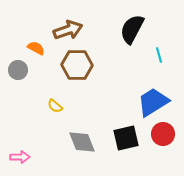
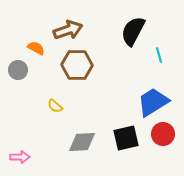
black semicircle: moved 1 px right, 2 px down
gray diamond: rotated 72 degrees counterclockwise
